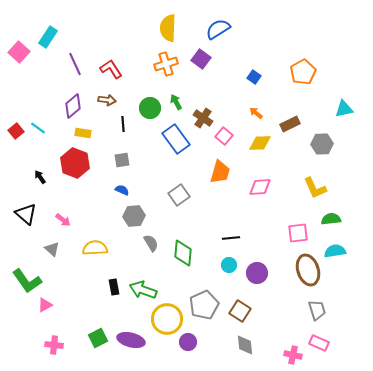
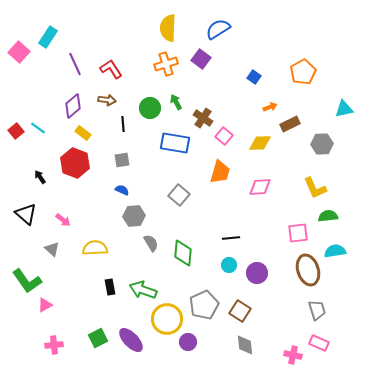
orange arrow at (256, 113): moved 14 px right, 6 px up; rotated 120 degrees clockwise
yellow rectangle at (83, 133): rotated 28 degrees clockwise
blue rectangle at (176, 139): moved 1 px left, 4 px down; rotated 44 degrees counterclockwise
gray square at (179, 195): rotated 15 degrees counterclockwise
green semicircle at (331, 219): moved 3 px left, 3 px up
black rectangle at (114, 287): moved 4 px left
purple ellipse at (131, 340): rotated 32 degrees clockwise
pink cross at (54, 345): rotated 12 degrees counterclockwise
